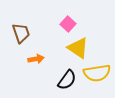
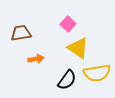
brown trapezoid: rotated 80 degrees counterclockwise
